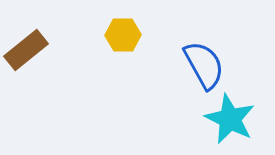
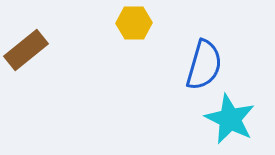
yellow hexagon: moved 11 px right, 12 px up
blue semicircle: rotated 45 degrees clockwise
